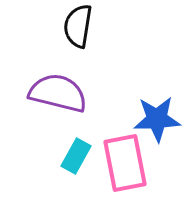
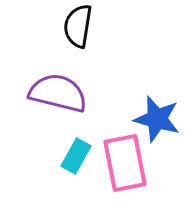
blue star: rotated 18 degrees clockwise
